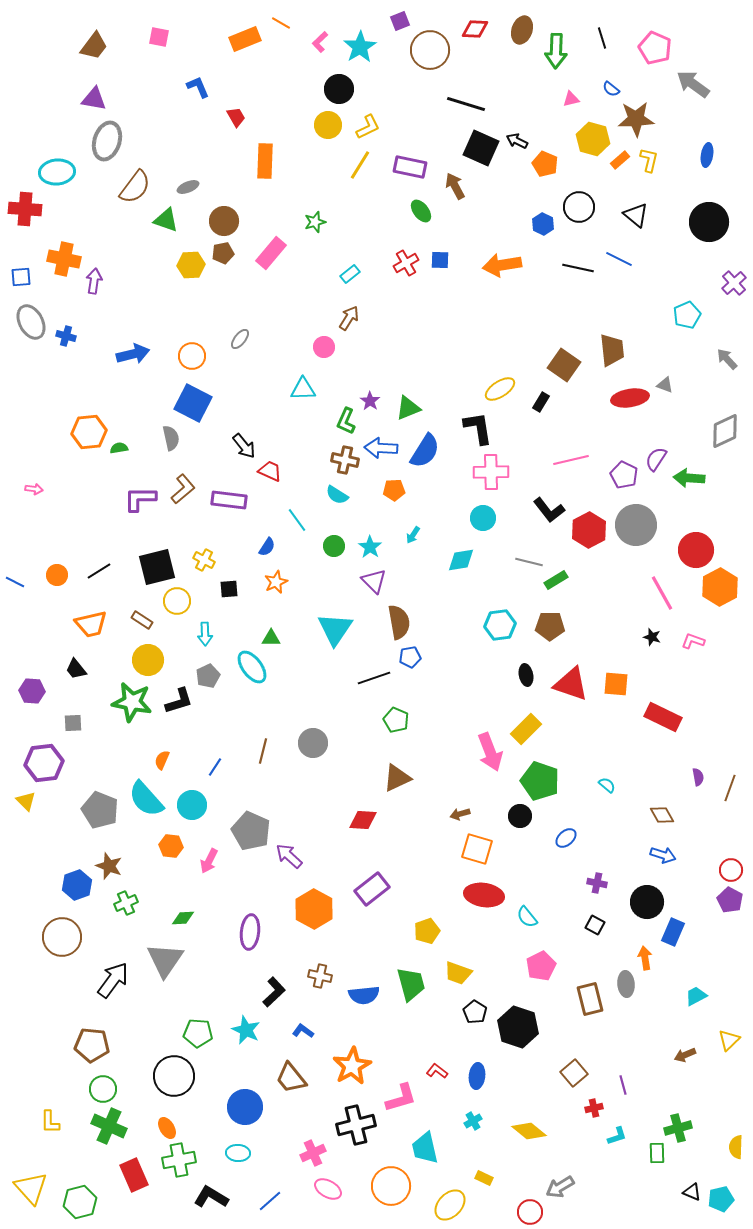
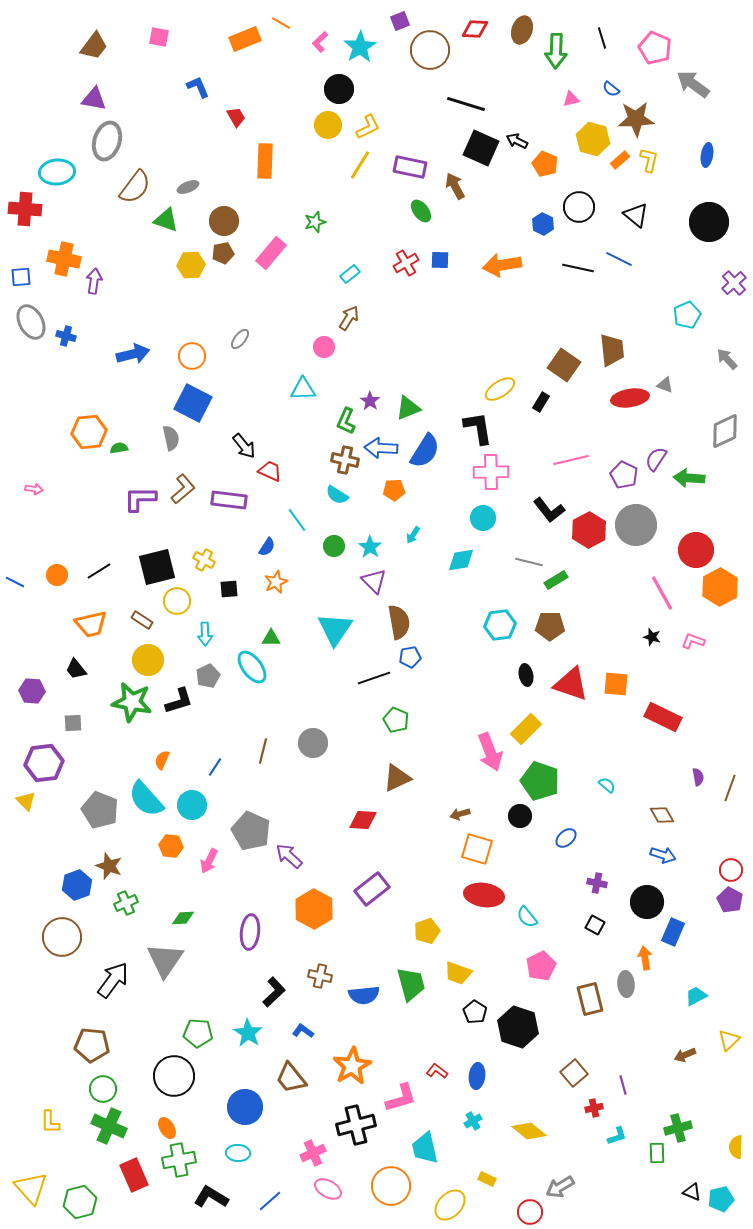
cyan star at (246, 1030): moved 2 px right, 3 px down; rotated 8 degrees clockwise
yellow rectangle at (484, 1178): moved 3 px right, 1 px down
